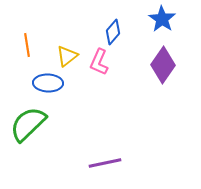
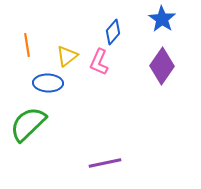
purple diamond: moved 1 px left, 1 px down
